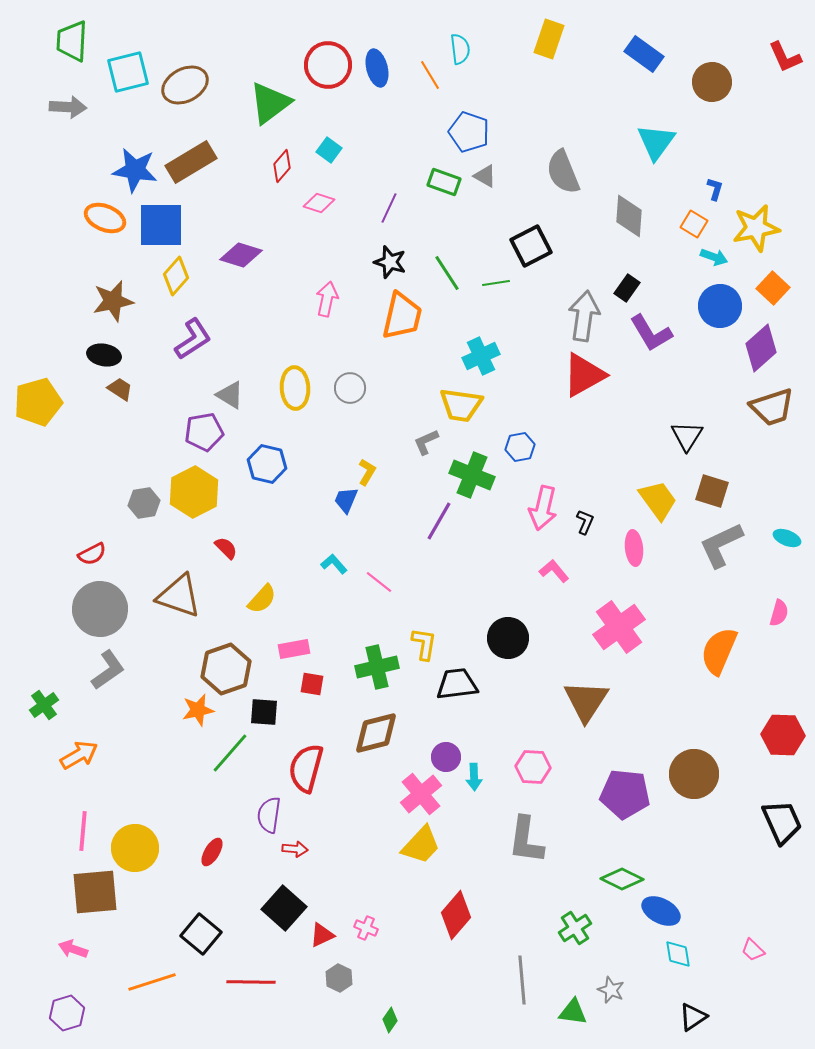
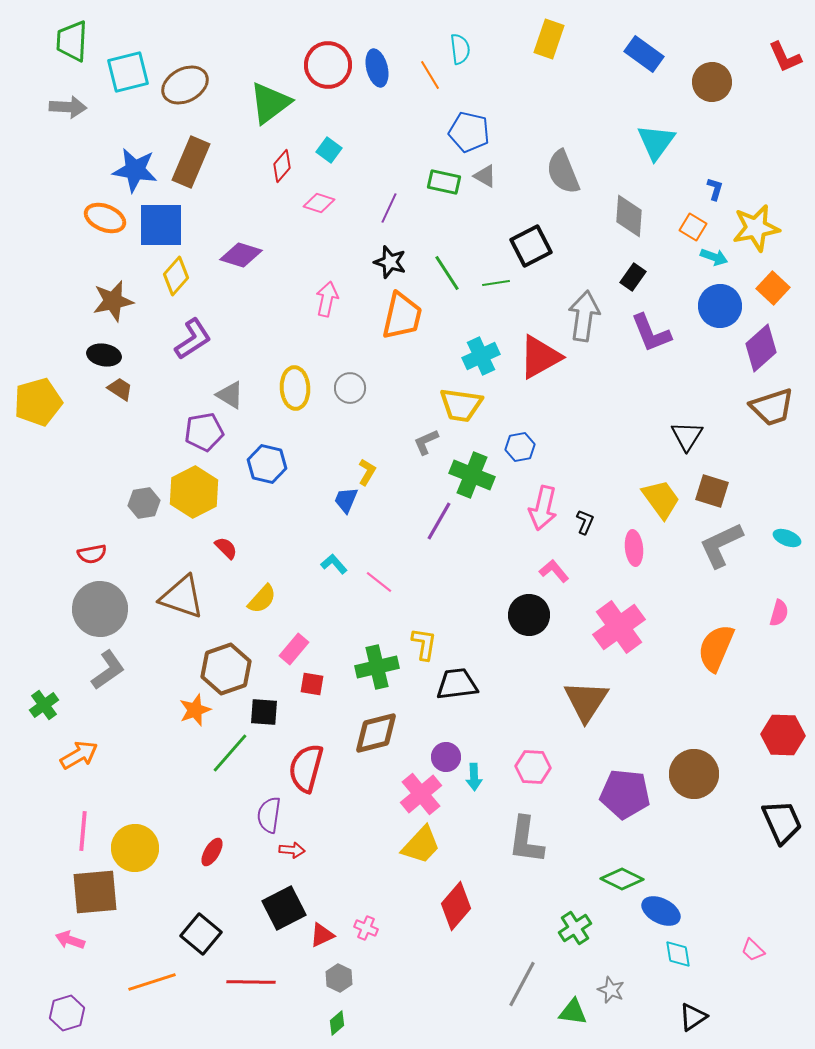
blue pentagon at (469, 132): rotated 6 degrees counterclockwise
brown rectangle at (191, 162): rotated 36 degrees counterclockwise
green rectangle at (444, 182): rotated 8 degrees counterclockwise
orange square at (694, 224): moved 1 px left, 3 px down
black rectangle at (627, 288): moved 6 px right, 11 px up
purple L-shape at (651, 333): rotated 9 degrees clockwise
red triangle at (584, 375): moved 44 px left, 18 px up
yellow trapezoid at (658, 500): moved 3 px right, 1 px up
red semicircle at (92, 554): rotated 16 degrees clockwise
brown triangle at (179, 596): moved 3 px right, 1 px down
black circle at (508, 638): moved 21 px right, 23 px up
pink rectangle at (294, 649): rotated 40 degrees counterclockwise
orange semicircle at (719, 651): moved 3 px left, 3 px up
orange star at (198, 710): moved 3 px left; rotated 8 degrees counterclockwise
red arrow at (295, 849): moved 3 px left, 1 px down
black square at (284, 908): rotated 21 degrees clockwise
red diamond at (456, 915): moved 9 px up
pink arrow at (73, 949): moved 3 px left, 9 px up
gray line at (522, 980): moved 4 px down; rotated 33 degrees clockwise
green diamond at (390, 1020): moved 53 px left, 3 px down; rotated 15 degrees clockwise
